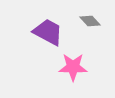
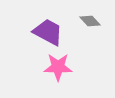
pink star: moved 15 px left
